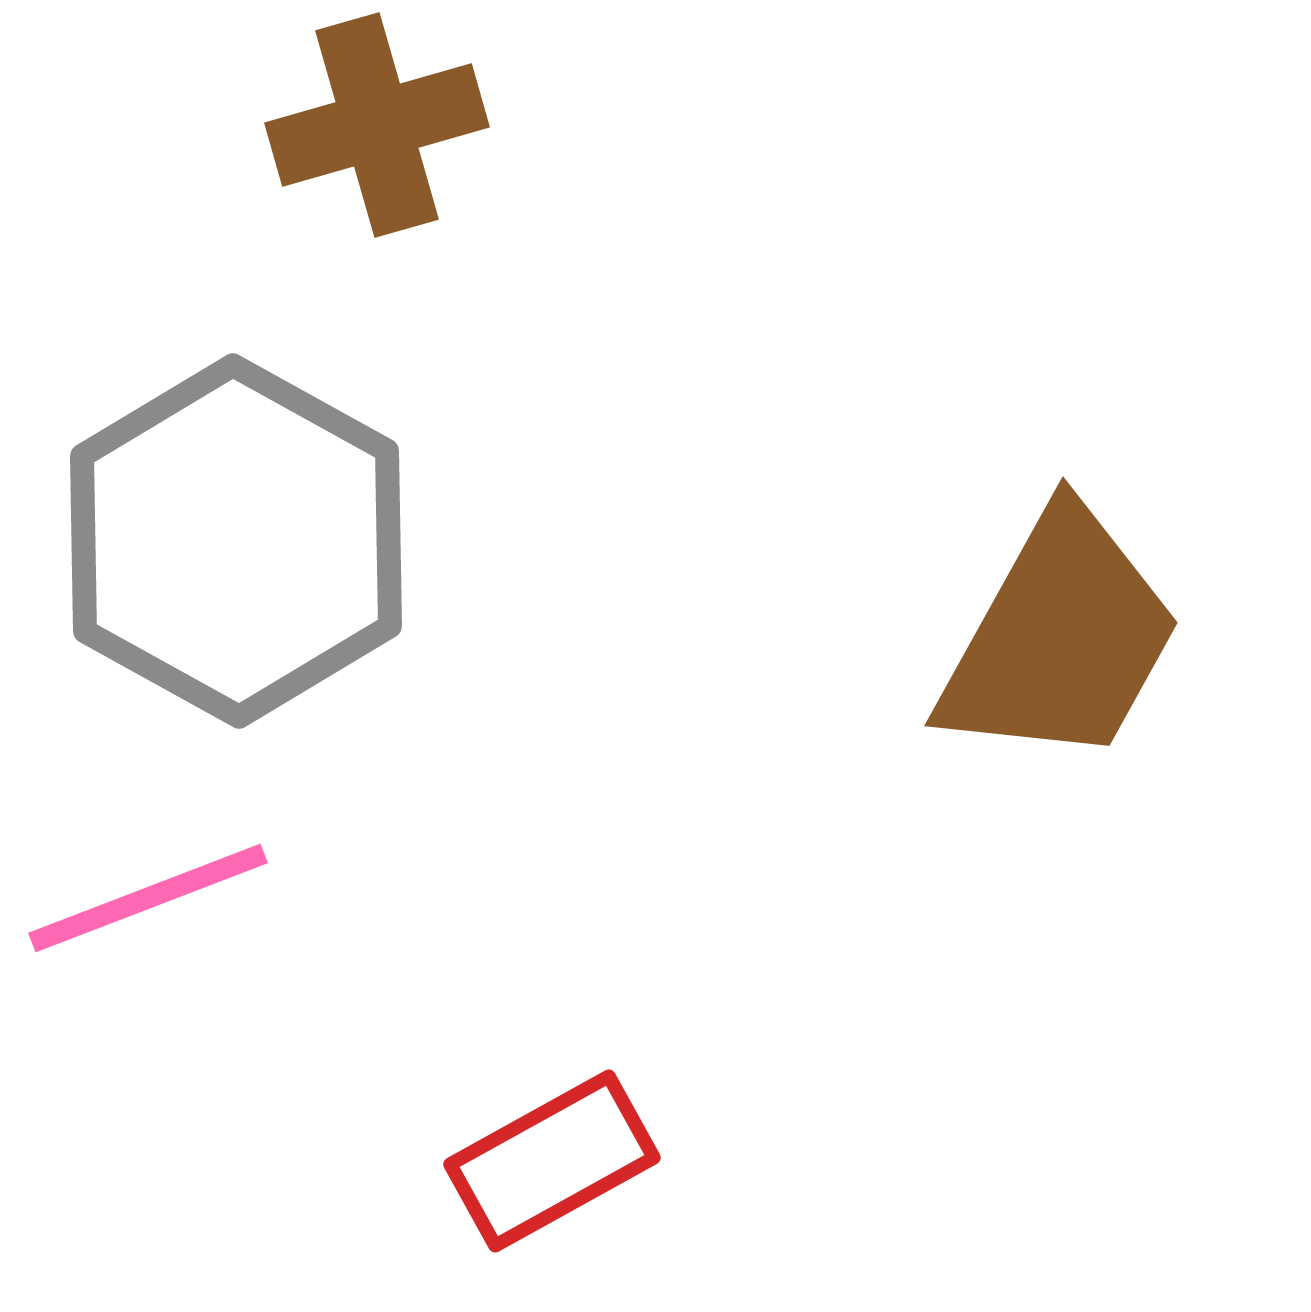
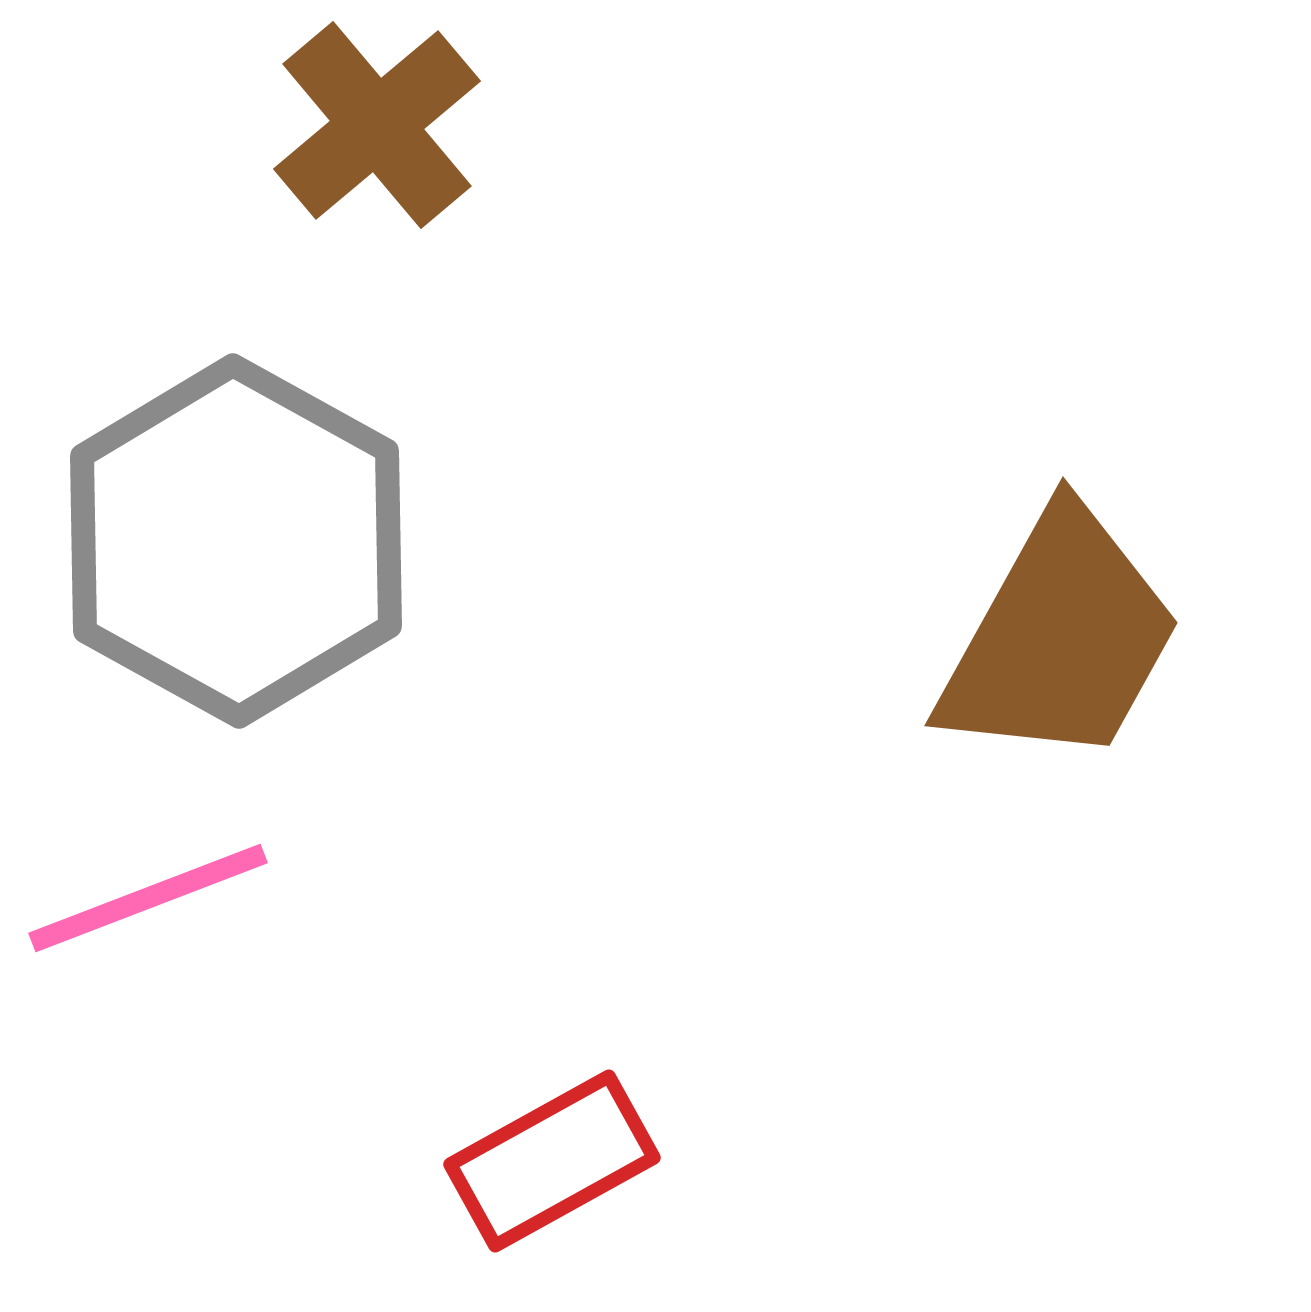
brown cross: rotated 24 degrees counterclockwise
